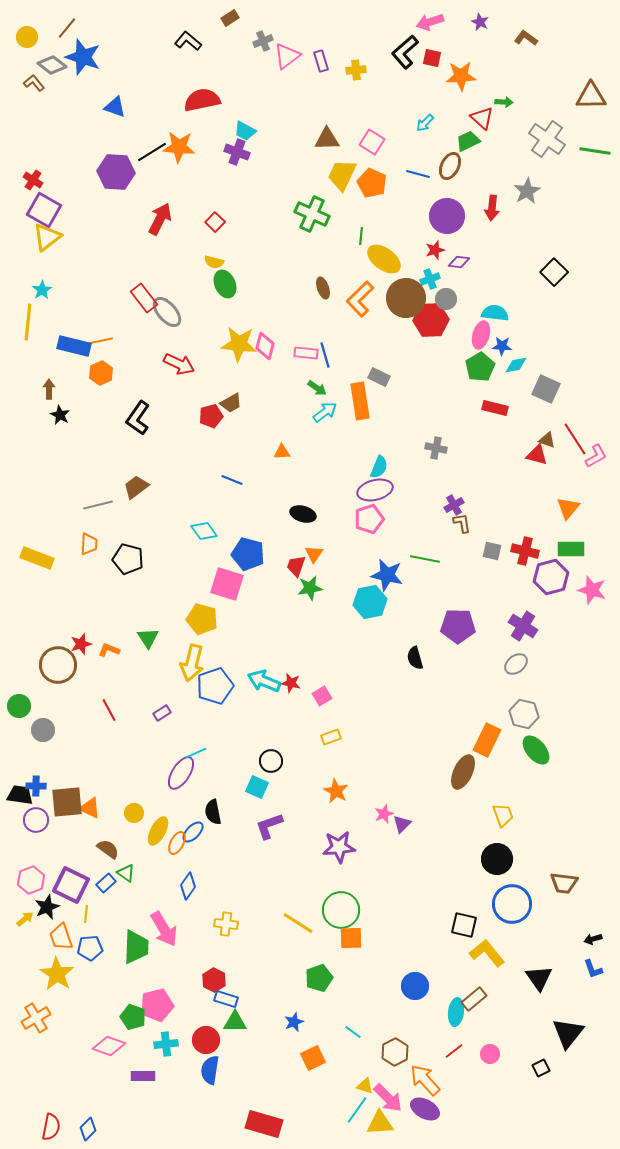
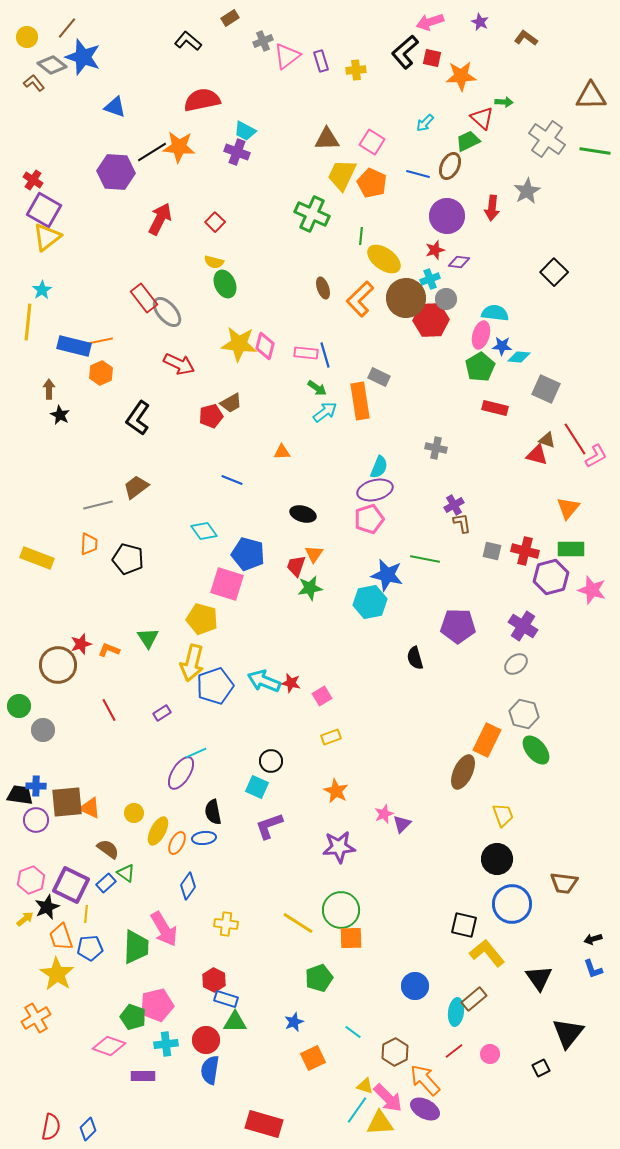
cyan diamond at (516, 365): moved 3 px right, 8 px up; rotated 15 degrees clockwise
blue ellipse at (193, 832): moved 11 px right, 6 px down; rotated 40 degrees clockwise
